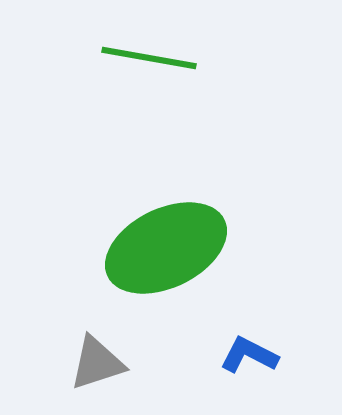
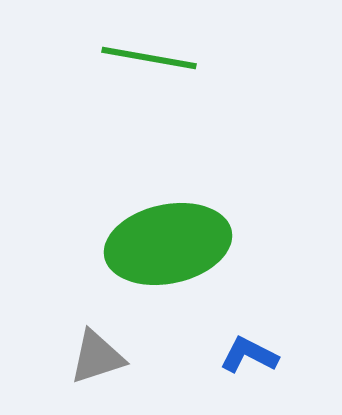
green ellipse: moved 2 px right, 4 px up; rotated 14 degrees clockwise
gray triangle: moved 6 px up
